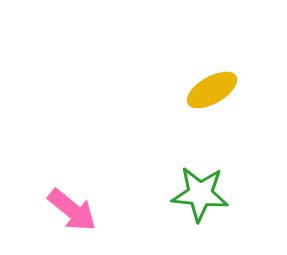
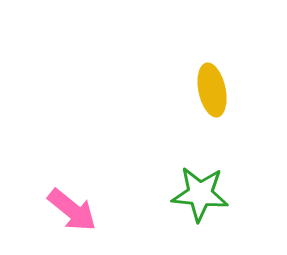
yellow ellipse: rotated 72 degrees counterclockwise
